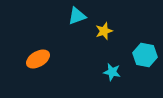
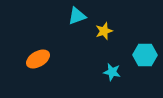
cyan hexagon: rotated 10 degrees counterclockwise
